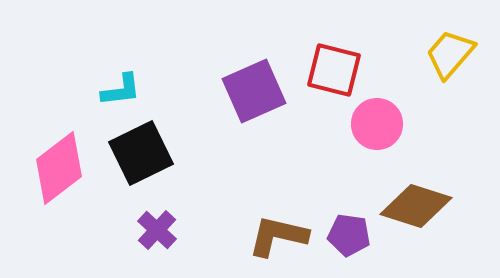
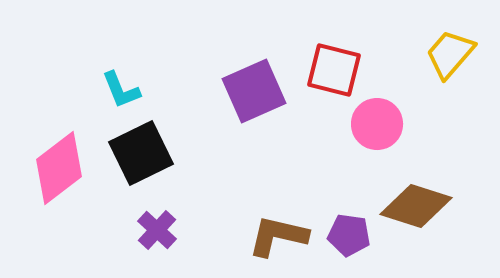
cyan L-shape: rotated 75 degrees clockwise
